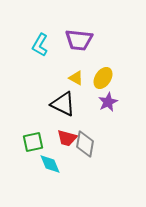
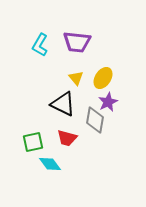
purple trapezoid: moved 2 px left, 2 px down
yellow triangle: rotated 21 degrees clockwise
gray diamond: moved 10 px right, 24 px up
cyan diamond: rotated 15 degrees counterclockwise
